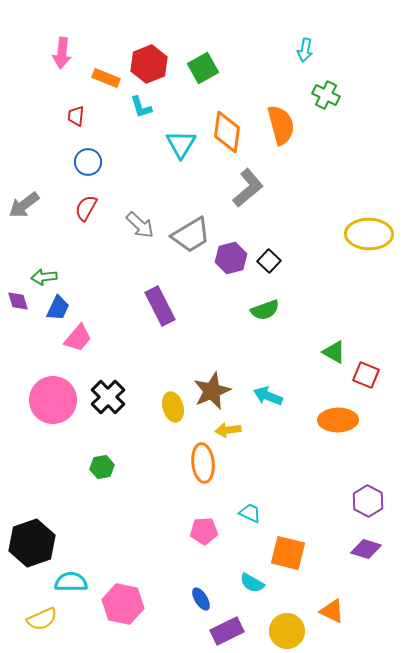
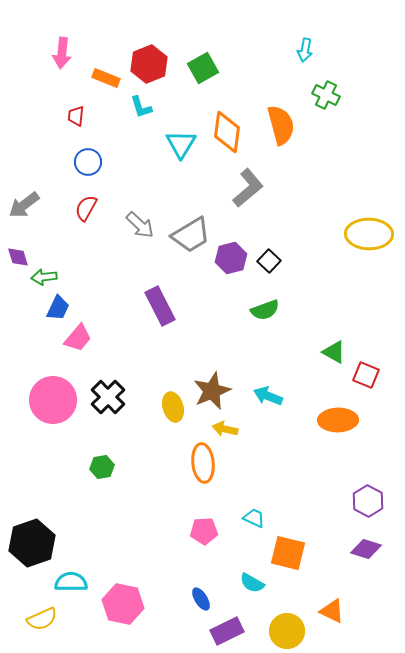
purple diamond at (18, 301): moved 44 px up
yellow arrow at (228, 430): moved 3 px left, 1 px up; rotated 20 degrees clockwise
cyan trapezoid at (250, 513): moved 4 px right, 5 px down
